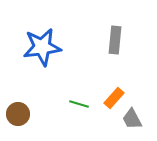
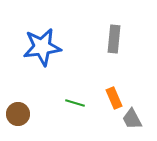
gray rectangle: moved 1 px left, 1 px up
orange rectangle: rotated 65 degrees counterclockwise
green line: moved 4 px left, 1 px up
